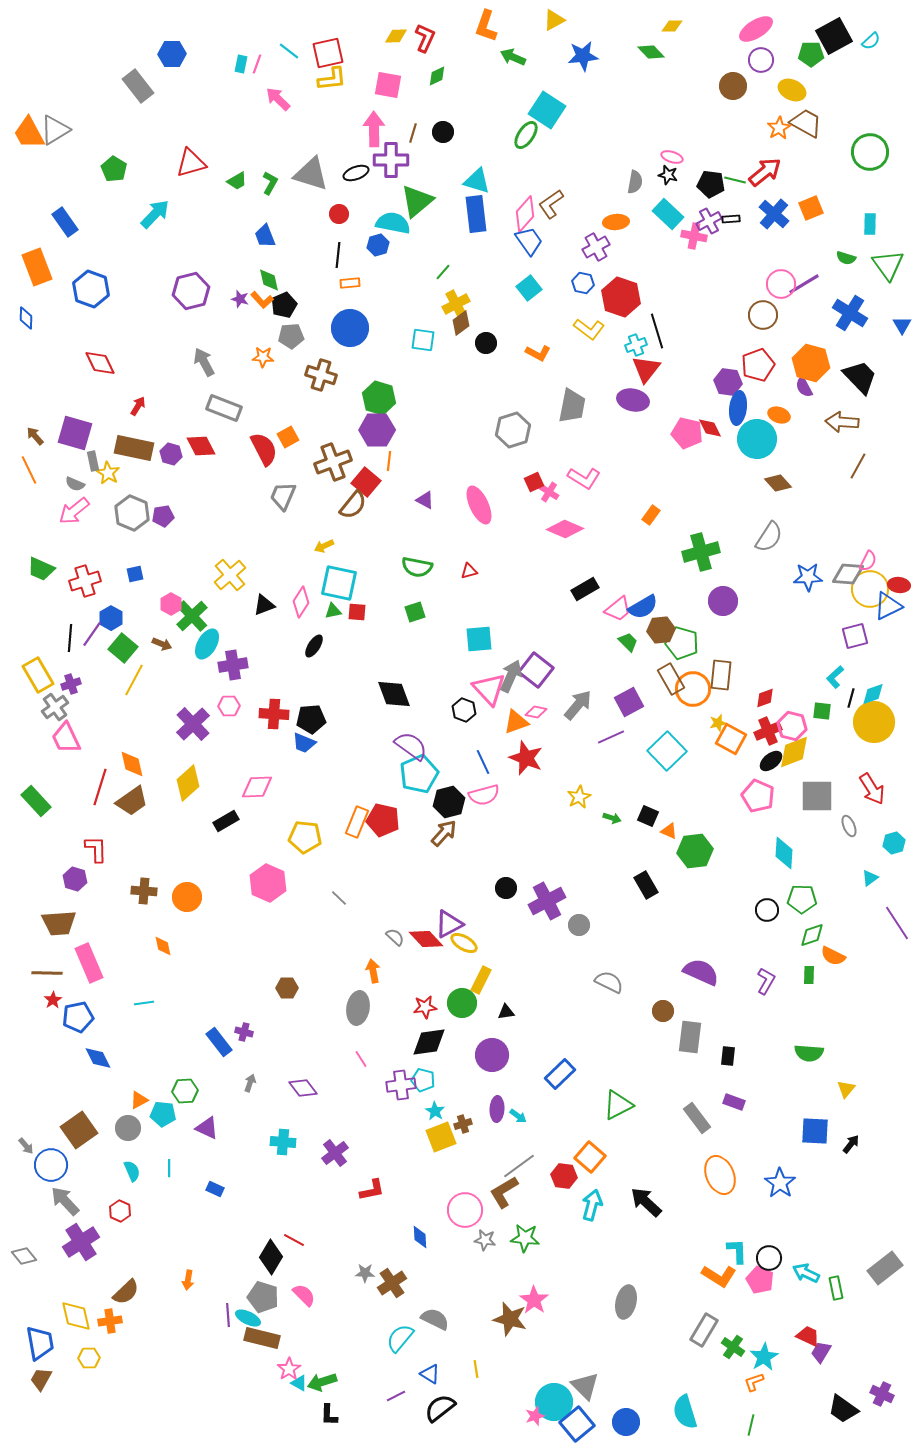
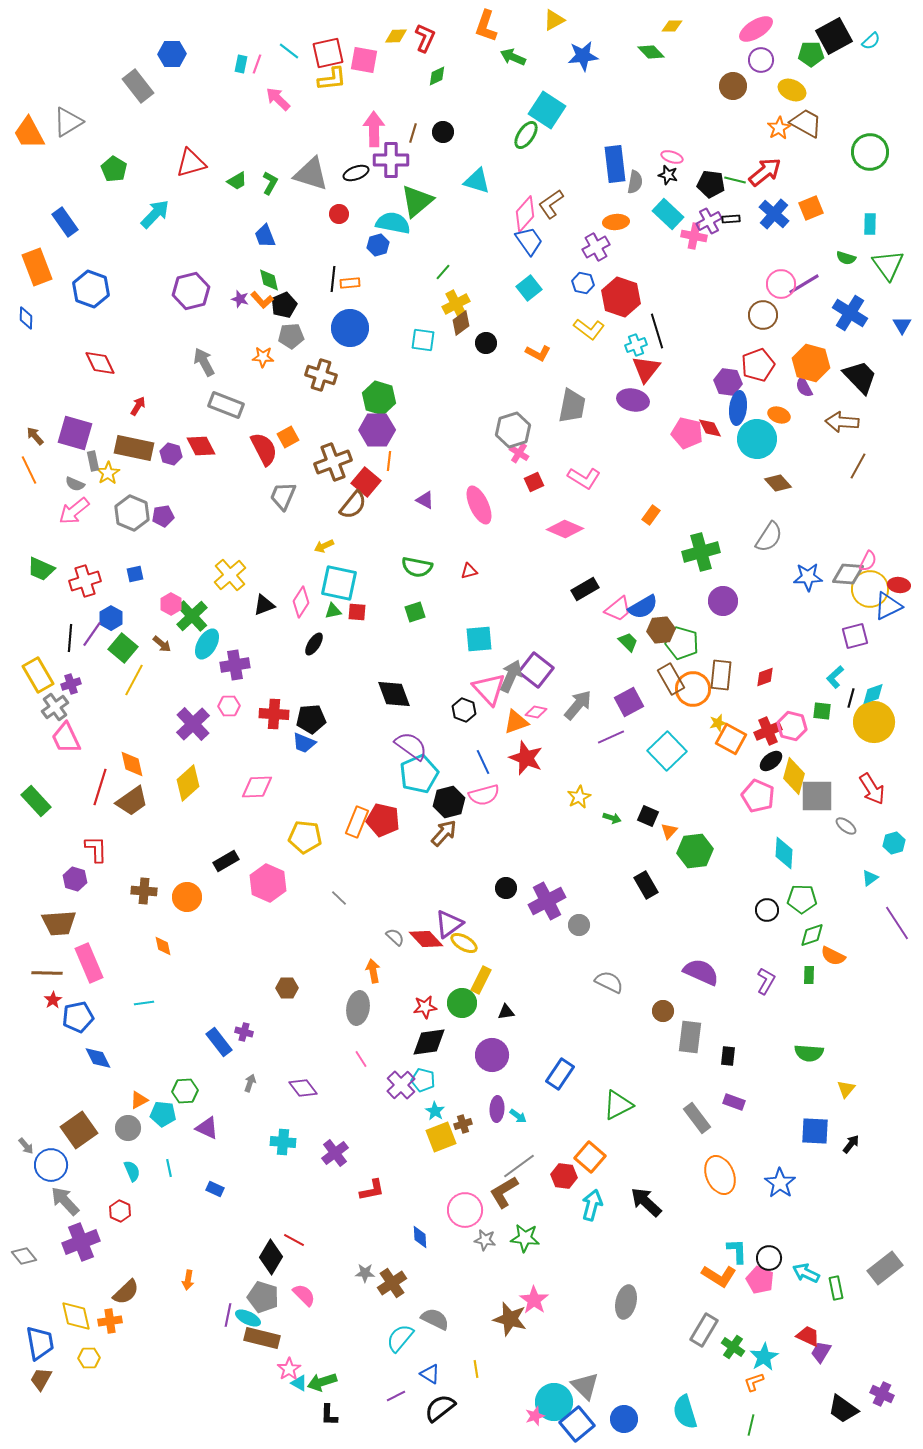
pink square at (388, 85): moved 24 px left, 25 px up
gray triangle at (55, 130): moved 13 px right, 8 px up
blue rectangle at (476, 214): moved 139 px right, 50 px up
black line at (338, 255): moved 5 px left, 24 px down
gray rectangle at (224, 408): moved 2 px right, 3 px up
yellow star at (108, 473): rotated 10 degrees clockwise
pink cross at (549, 492): moved 30 px left, 39 px up
brown arrow at (162, 644): rotated 18 degrees clockwise
black ellipse at (314, 646): moved 2 px up
purple cross at (233, 665): moved 2 px right
red diamond at (765, 698): moved 21 px up
yellow diamond at (794, 752): moved 24 px down; rotated 54 degrees counterclockwise
black rectangle at (226, 821): moved 40 px down
gray ellipse at (849, 826): moved 3 px left; rotated 30 degrees counterclockwise
orange triangle at (669, 831): rotated 48 degrees clockwise
purple triangle at (449, 924): rotated 8 degrees counterclockwise
blue rectangle at (560, 1074): rotated 12 degrees counterclockwise
purple cross at (401, 1085): rotated 36 degrees counterclockwise
cyan line at (169, 1168): rotated 12 degrees counterclockwise
purple cross at (81, 1242): rotated 12 degrees clockwise
purple line at (228, 1315): rotated 15 degrees clockwise
blue circle at (626, 1422): moved 2 px left, 3 px up
